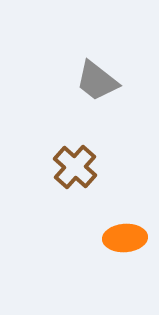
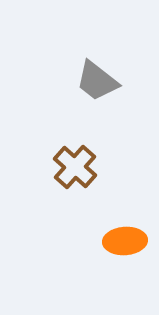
orange ellipse: moved 3 px down
